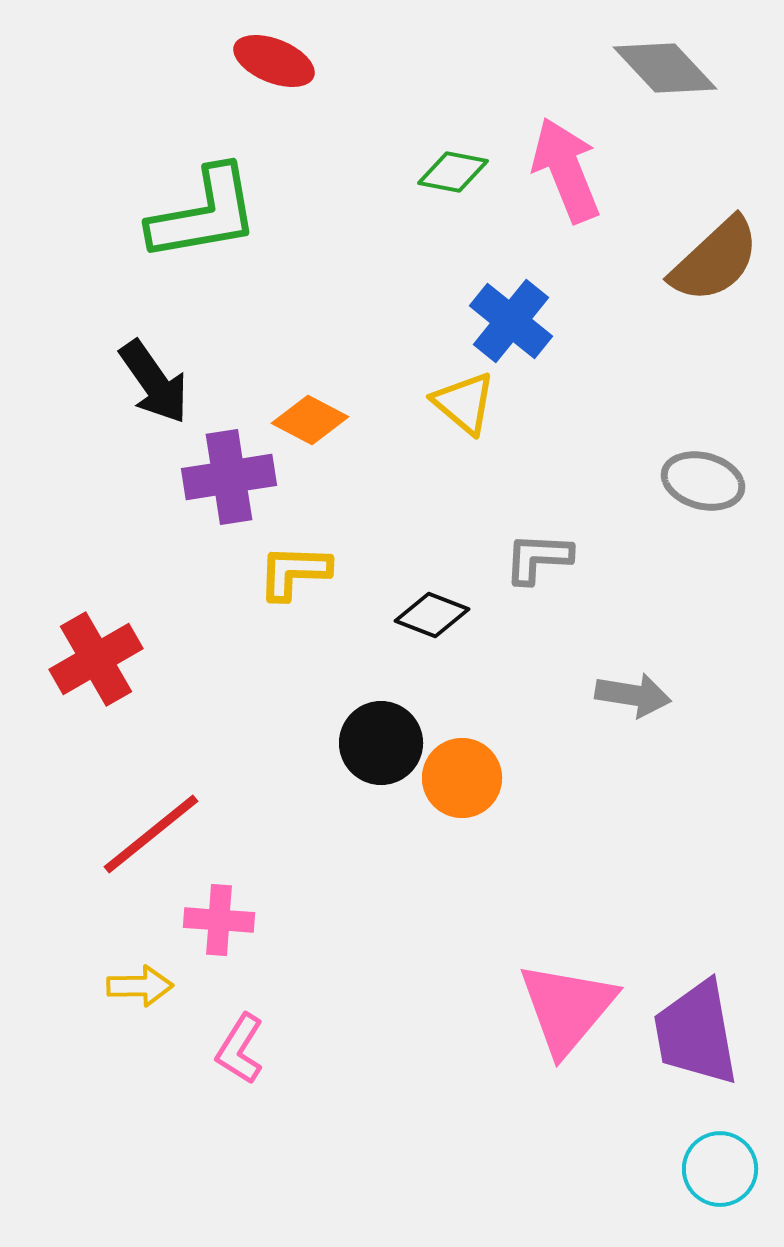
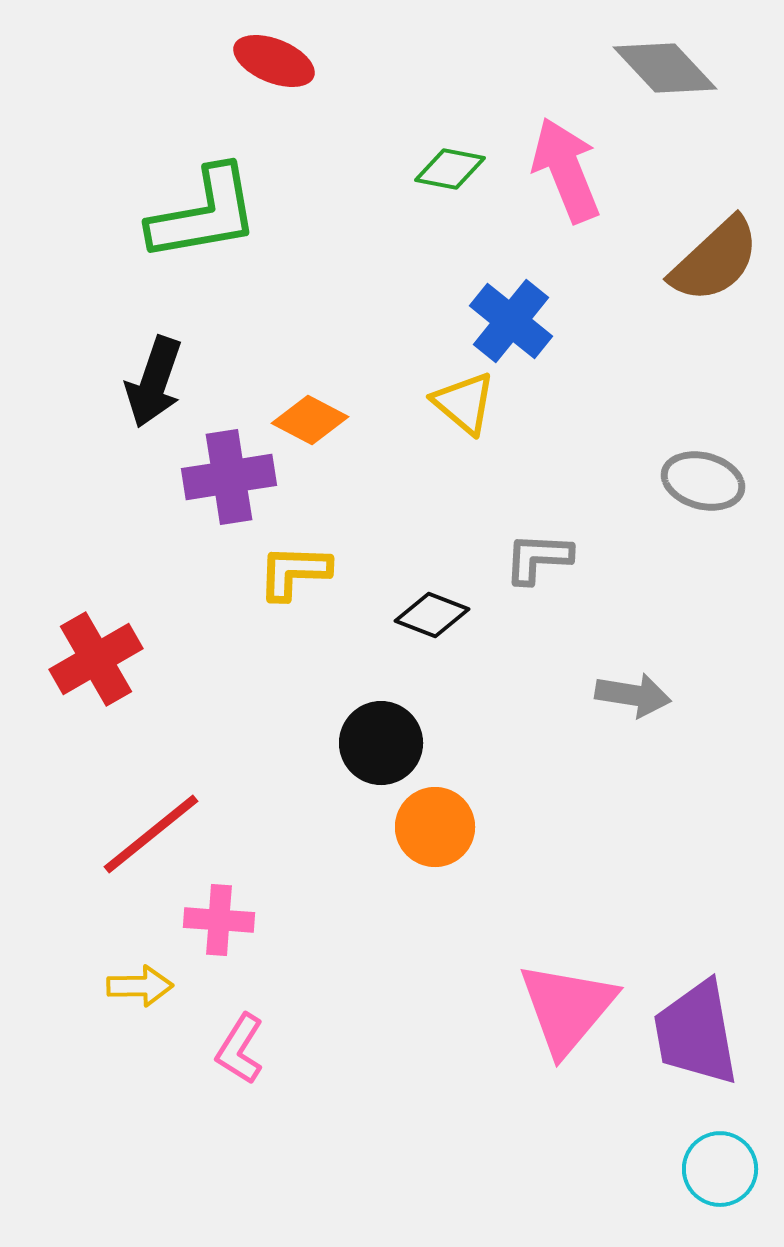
green diamond: moved 3 px left, 3 px up
black arrow: rotated 54 degrees clockwise
orange circle: moved 27 px left, 49 px down
